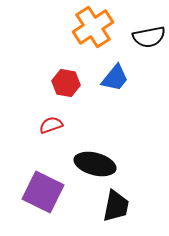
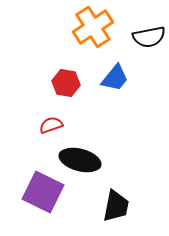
black ellipse: moved 15 px left, 4 px up
